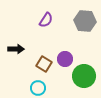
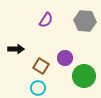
purple circle: moved 1 px up
brown square: moved 3 px left, 2 px down
